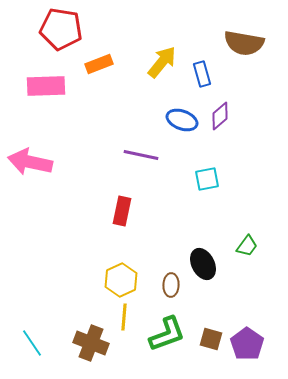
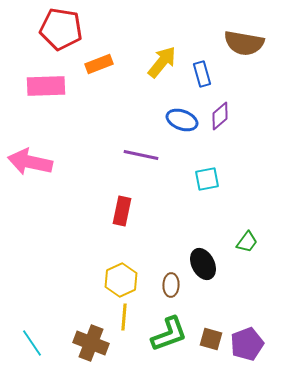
green trapezoid: moved 4 px up
green L-shape: moved 2 px right
purple pentagon: rotated 16 degrees clockwise
